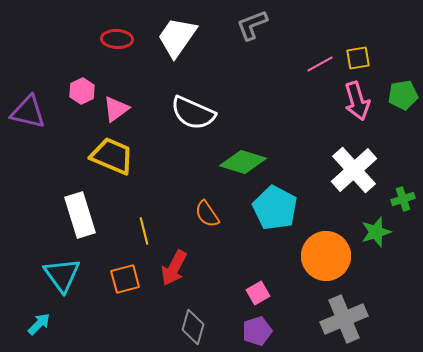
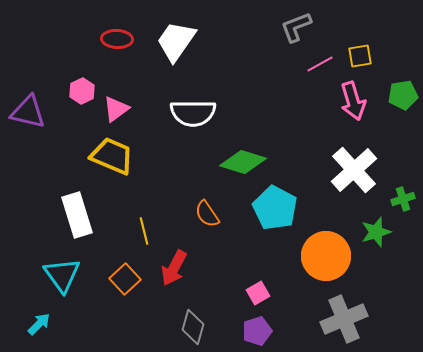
gray L-shape: moved 44 px right, 2 px down
white trapezoid: moved 1 px left, 4 px down
yellow square: moved 2 px right, 2 px up
pink arrow: moved 4 px left
white semicircle: rotated 24 degrees counterclockwise
white rectangle: moved 3 px left
orange square: rotated 28 degrees counterclockwise
